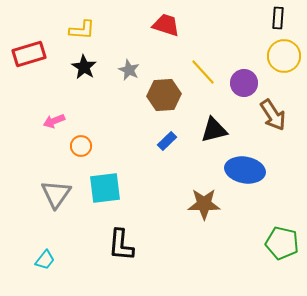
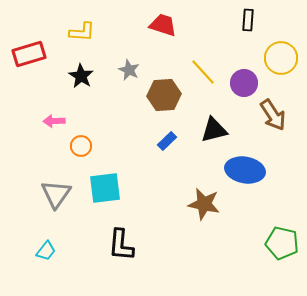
black rectangle: moved 30 px left, 2 px down
red trapezoid: moved 3 px left
yellow L-shape: moved 2 px down
yellow circle: moved 3 px left, 2 px down
black star: moved 3 px left, 9 px down
pink arrow: rotated 20 degrees clockwise
brown star: rotated 12 degrees clockwise
cyan trapezoid: moved 1 px right, 9 px up
